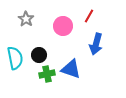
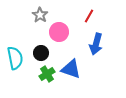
gray star: moved 14 px right, 4 px up
pink circle: moved 4 px left, 6 px down
black circle: moved 2 px right, 2 px up
green cross: rotated 21 degrees counterclockwise
